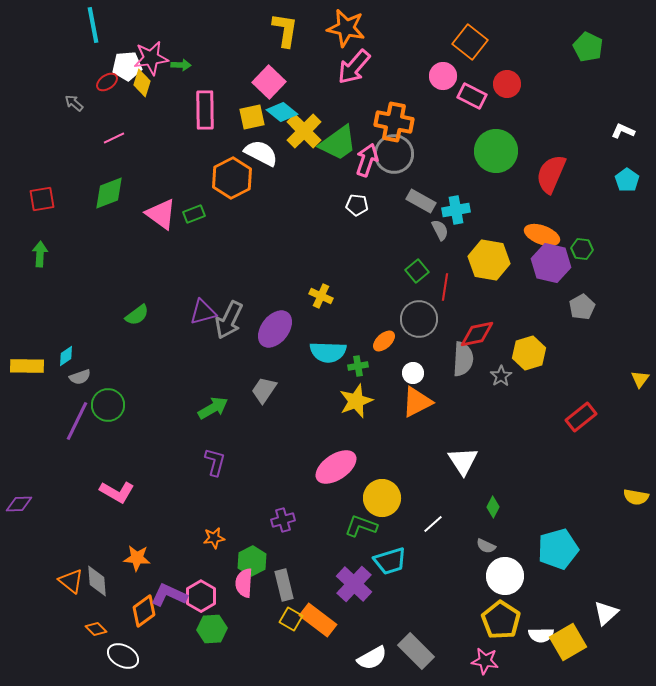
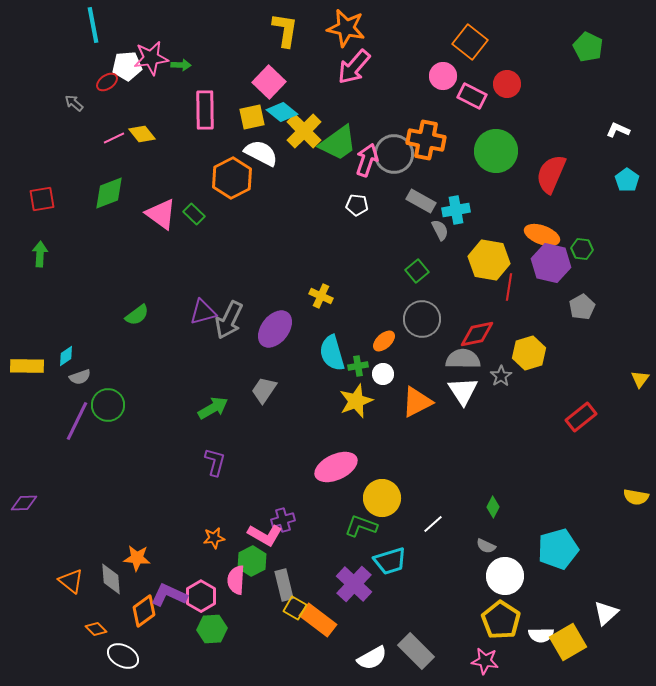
yellow diamond at (142, 83): moved 51 px down; rotated 56 degrees counterclockwise
orange cross at (394, 122): moved 32 px right, 18 px down
white L-shape at (623, 131): moved 5 px left, 1 px up
green rectangle at (194, 214): rotated 65 degrees clockwise
red line at (445, 287): moved 64 px right
gray circle at (419, 319): moved 3 px right
cyan semicircle at (328, 352): moved 4 px right, 1 px down; rotated 72 degrees clockwise
gray semicircle at (463, 359): rotated 92 degrees counterclockwise
white circle at (413, 373): moved 30 px left, 1 px down
white triangle at (463, 461): moved 70 px up
pink ellipse at (336, 467): rotated 9 degrees clockwise
pink L-shape at (117, 492): moved 148 px right, 43 px down
purple diamond at (19, 504): moved 5 px right, 1 px up
gray diamond at (97, 581): moved 14 px right, 2 px up
pink semicircle at (244, 583): moved 8 px left, 3 px up
yellow square at (291, 619): moved 4 px right, 11 px up
